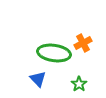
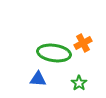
blue triangle: rotated 42 degrees counterclockwise
green star: moved 1 px up
